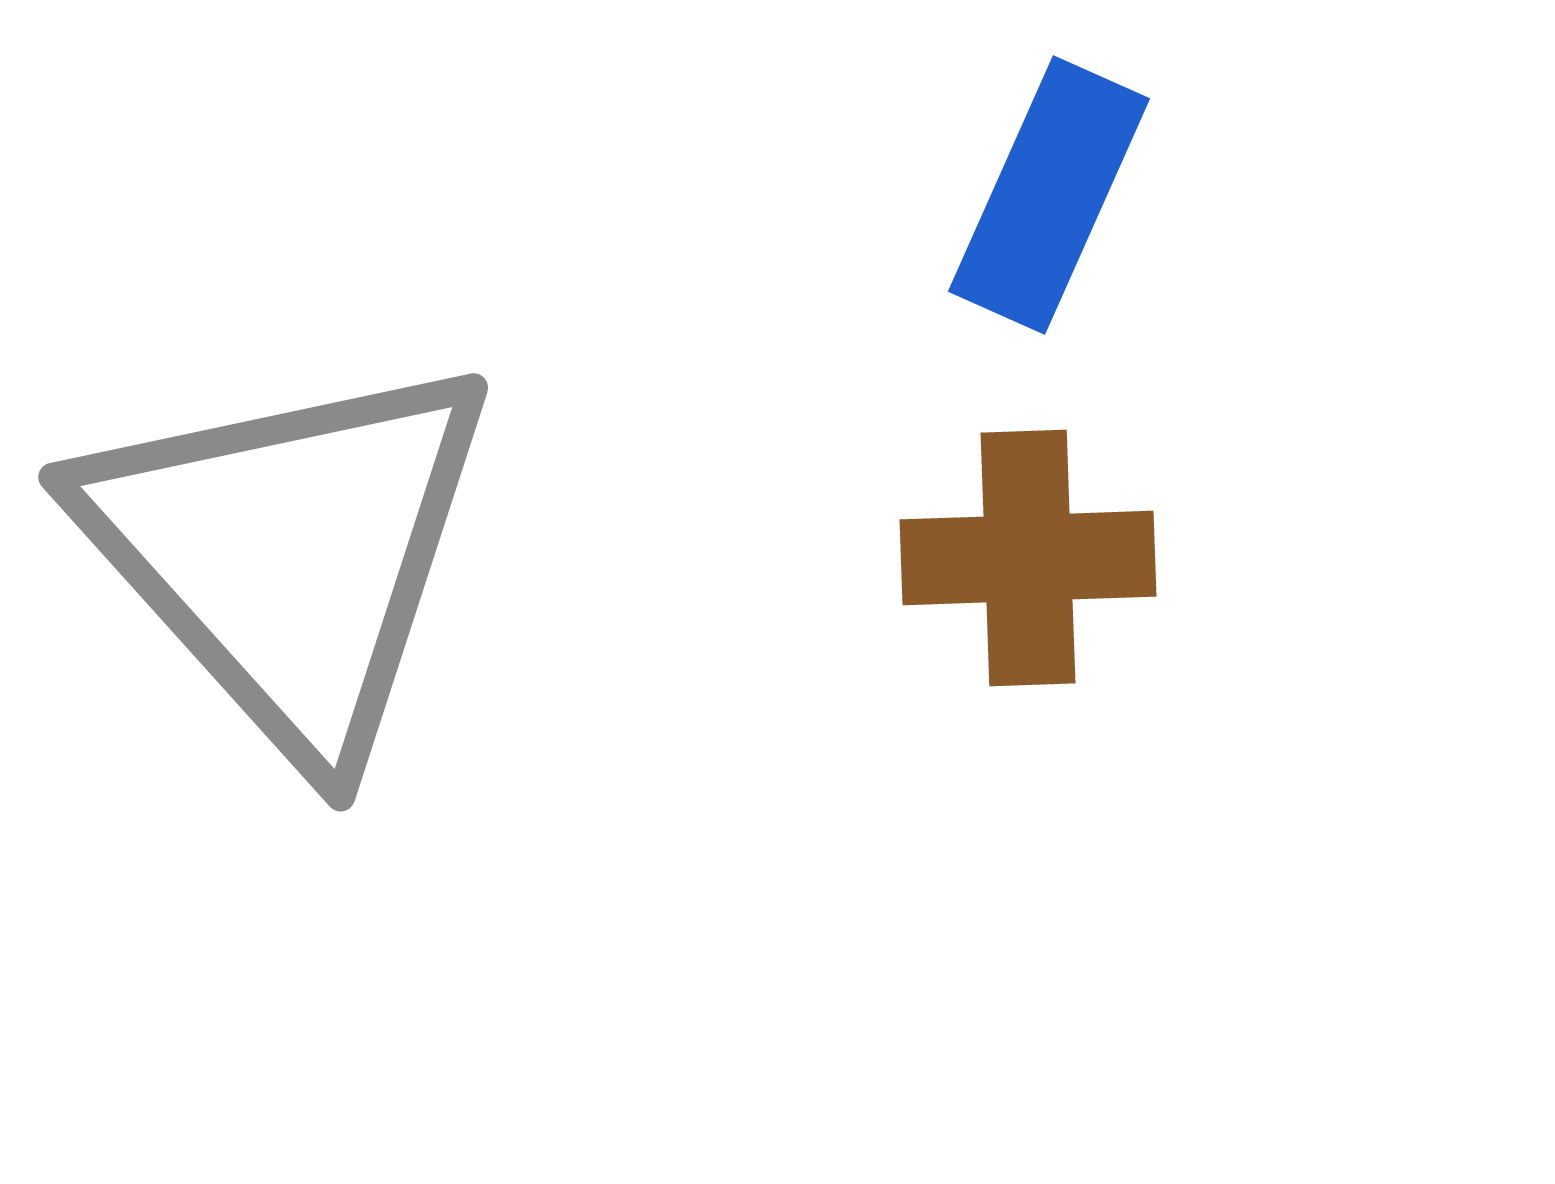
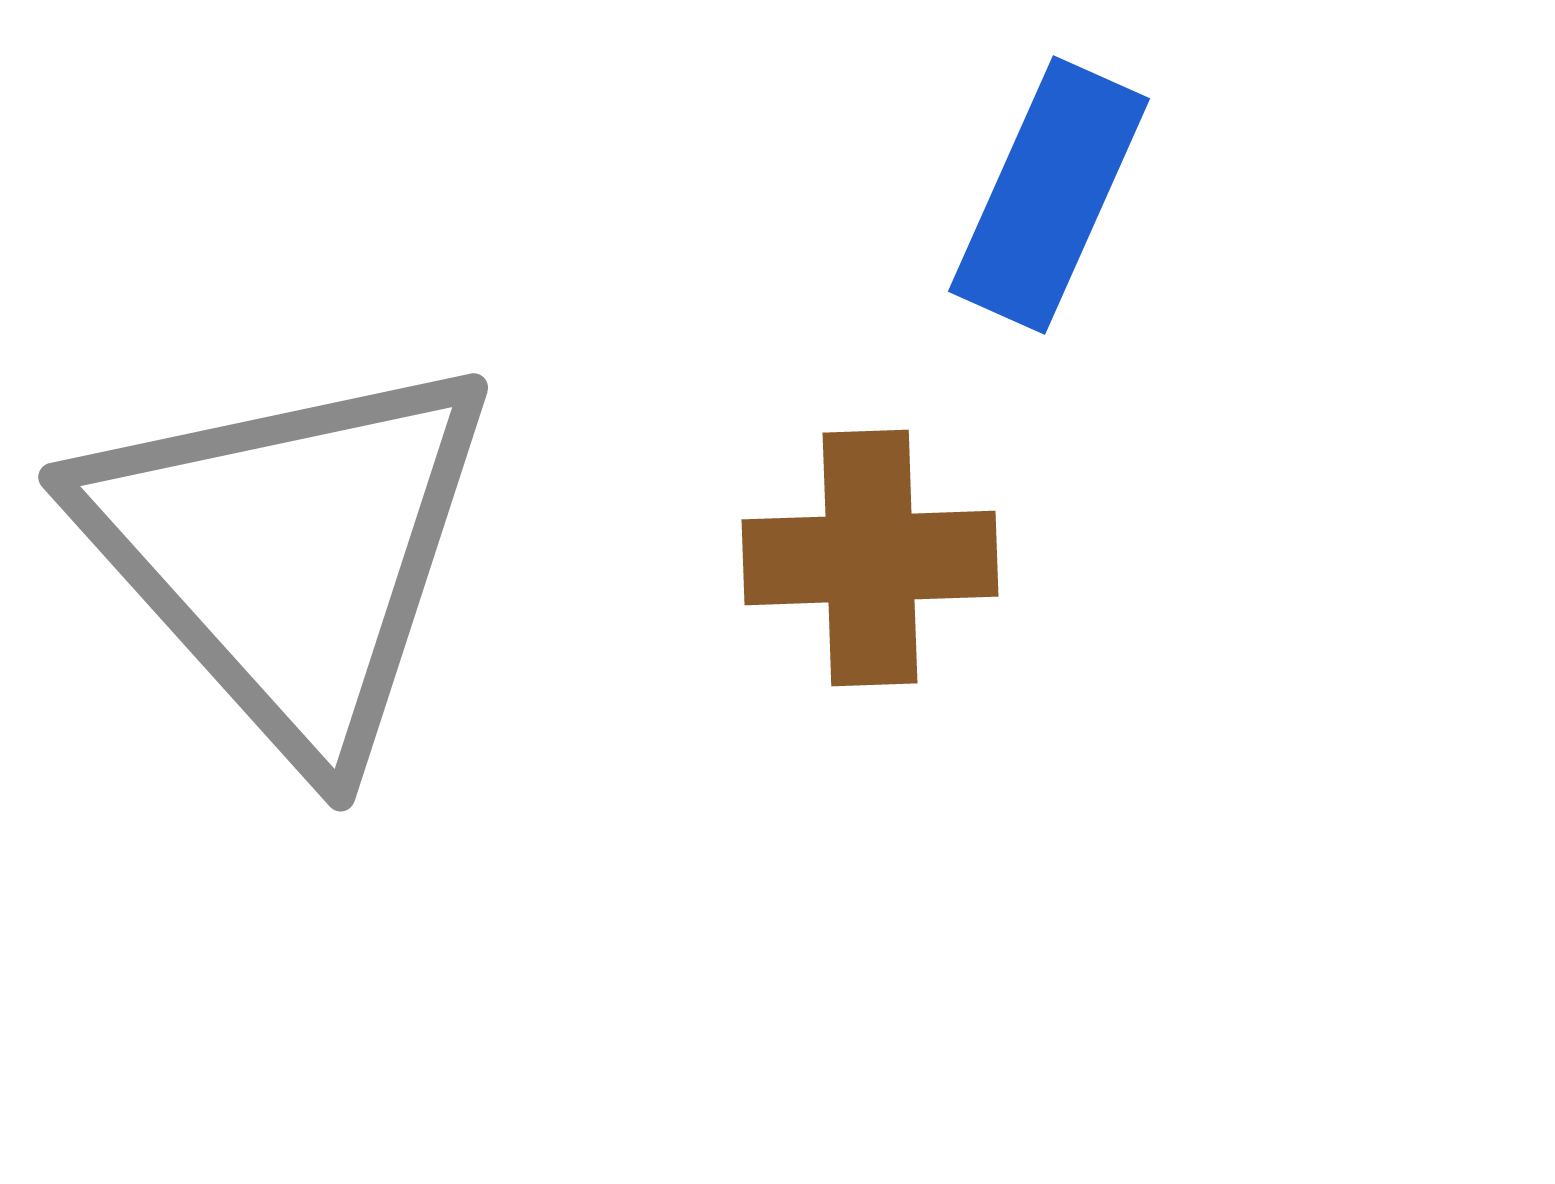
brown cross: moved 158 px left
